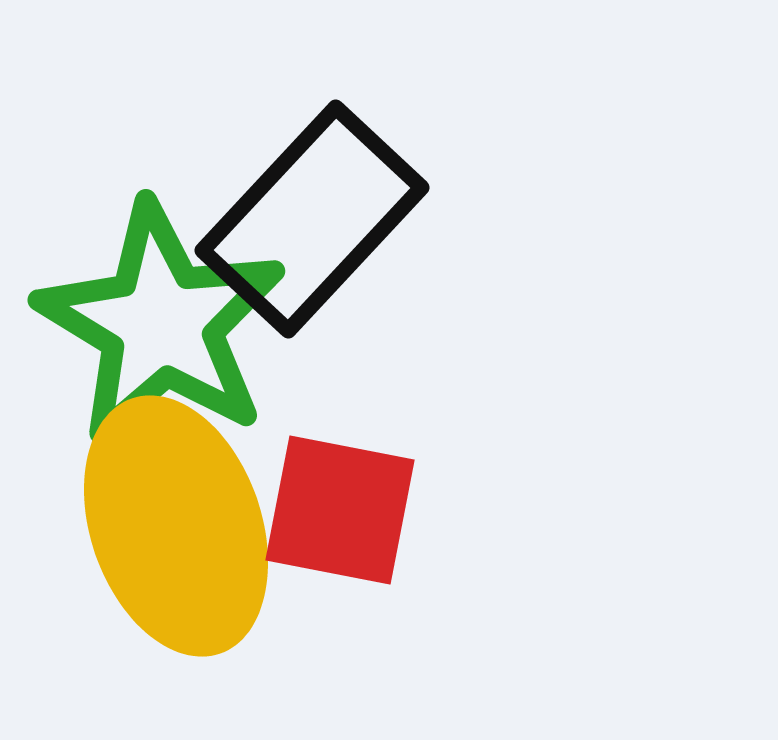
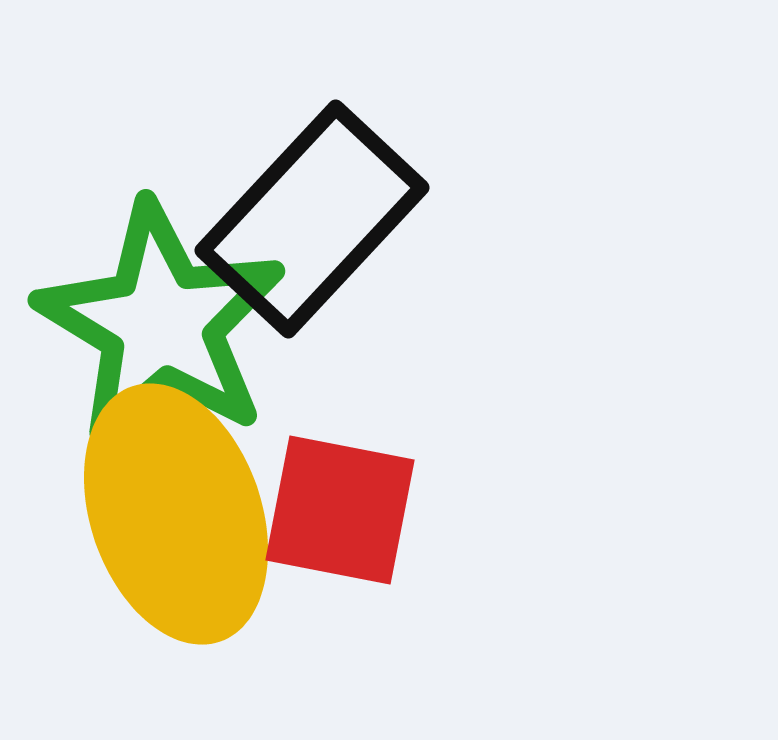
yellow ellipse: moved 12 px up
